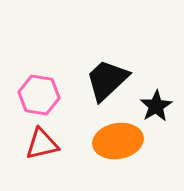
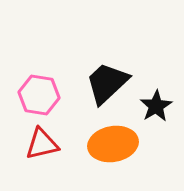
black trapezoid: moved 3 px down
orange ellipse: moved 5 px left, 3 px down
